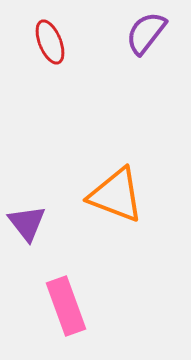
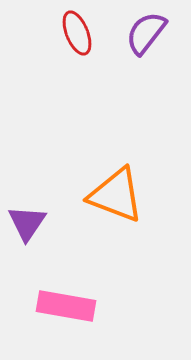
red ellipse: moved 27 px right, 9 px up
purple triangle: rotated 12 degrees clockwise
pink rectangle: rotated 60 degrees counterclockwise
